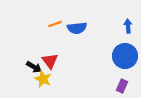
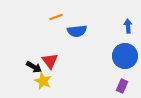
orange line: moved 1 px right, 7 px up
blue semicircle: moved 3 px down
yellow star: moved 2 px down
